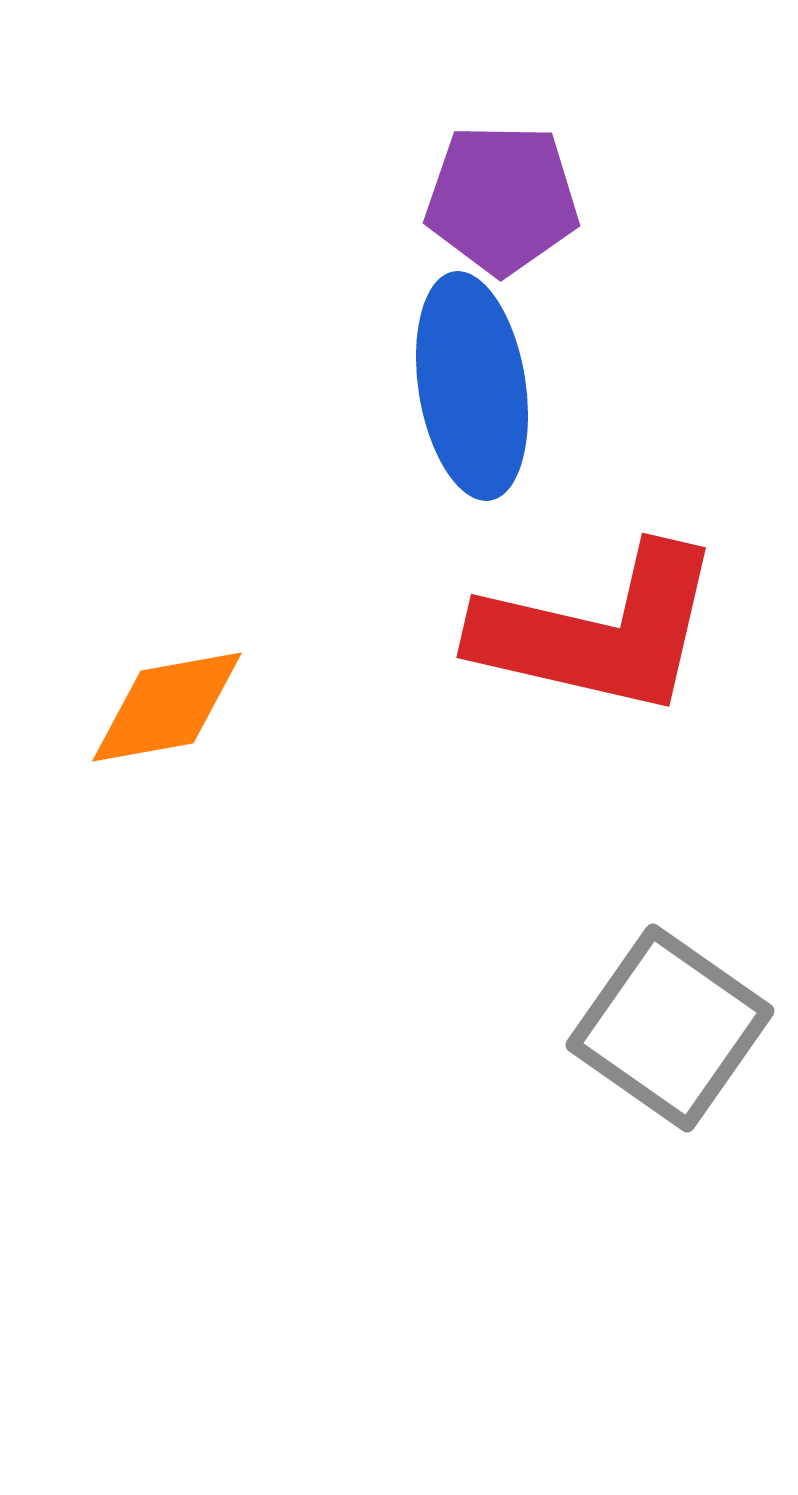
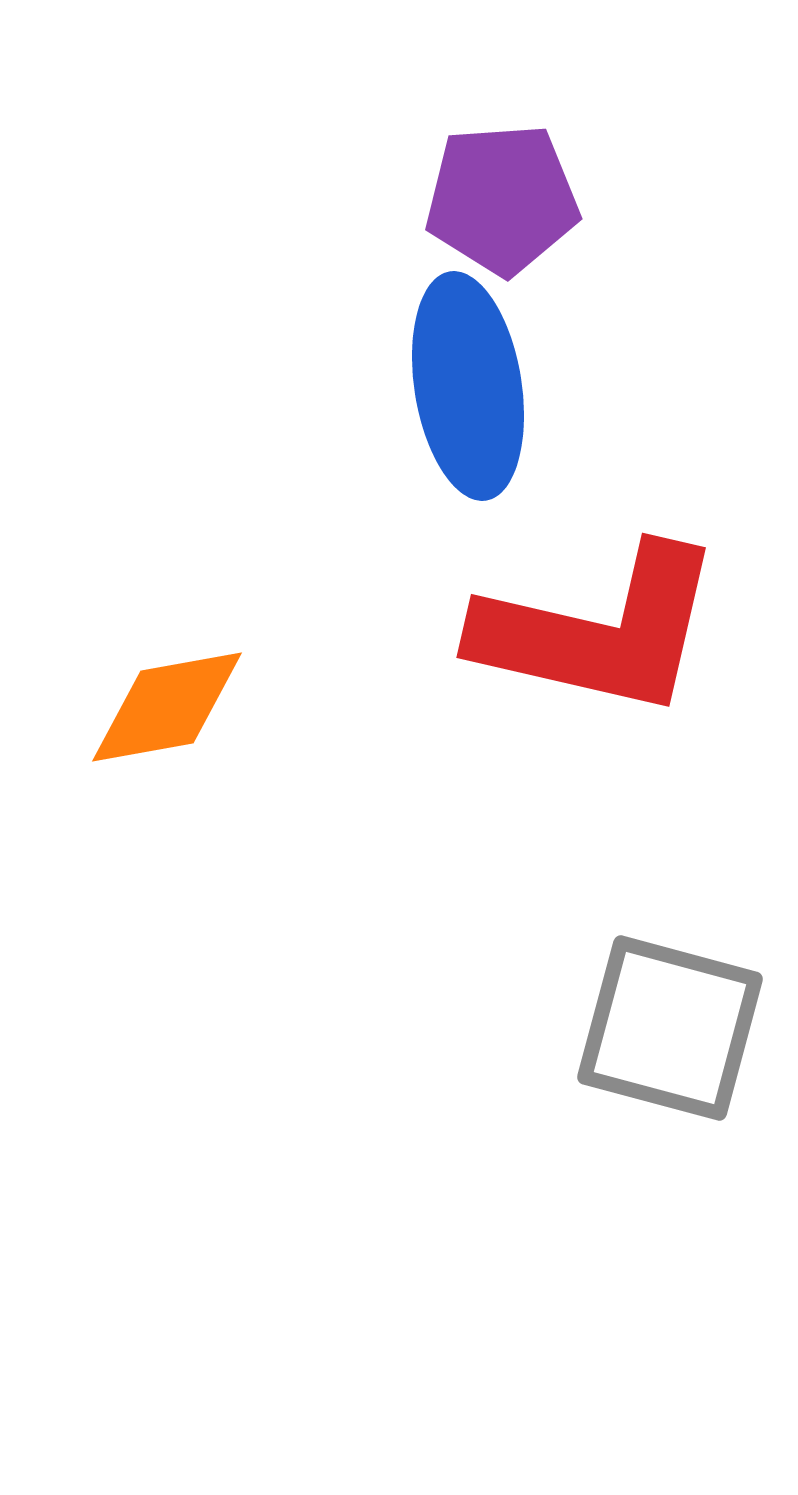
purple pentagon: rotated 5 degrees counterclockwise
blue ellipse: moved 4 px left
gray square: rotated 20 degrees counterclockwise
